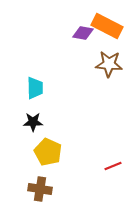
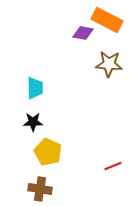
orange rectangle: moved 6 px up
